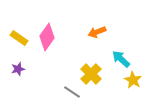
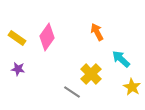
orange arrow: rotated 84 degrees clockwise
yellow rectangle: moved 2 px left
purple star: rotated 24 degrees clockwise
yellow star: moved 1 px left, 7 px down
